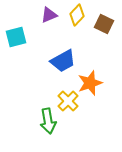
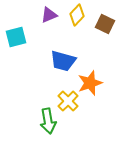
brown square: moved 1 px right
blue trapezoid: rotated 44 degrees clockwise
